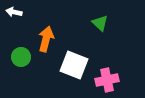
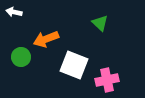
orange arrow: rotated 125 degrees counterclockwise
